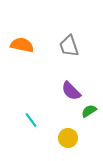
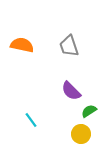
yellow circle: moved 13 px right, 4 px up
